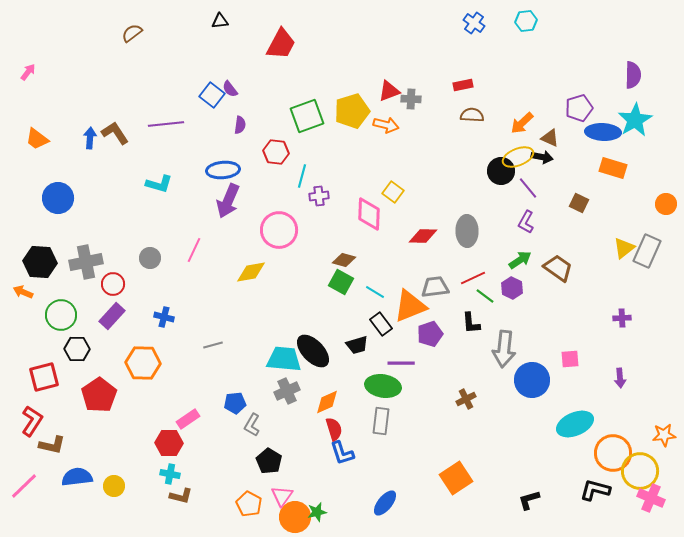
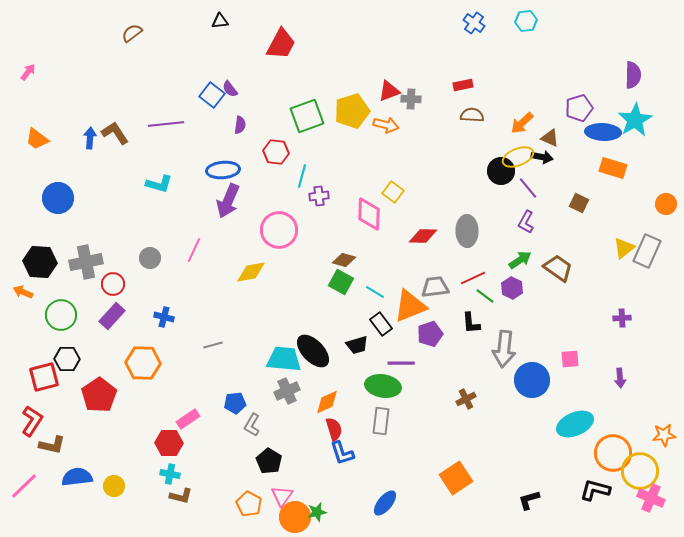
black hexagon at (77, 349): moved 10 px left, 10 px down
